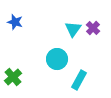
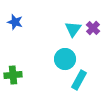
cyan circle: moved 8 px right
green cross: moved 2 px up; rotated 36 degrees clockwise
